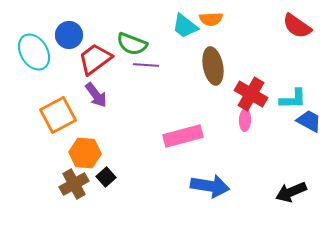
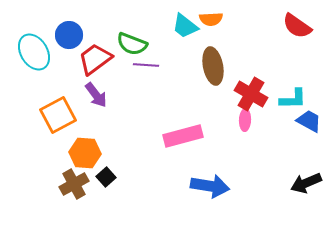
black arrow: moved 15 px right, 9 px up
